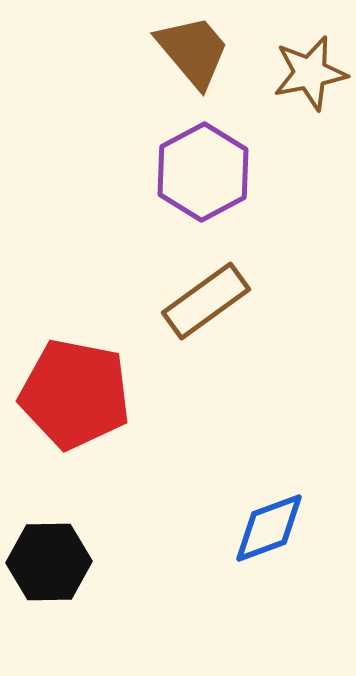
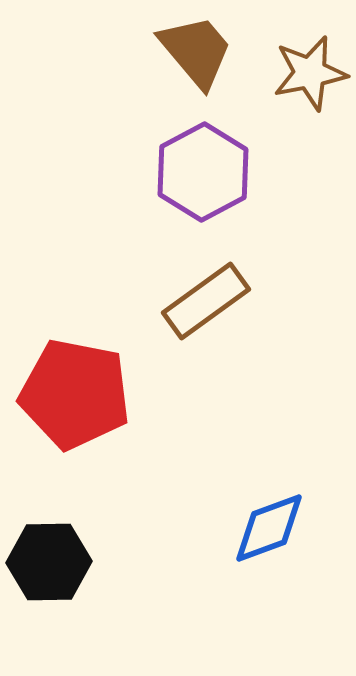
brown trapezoid: moved 3 px right
